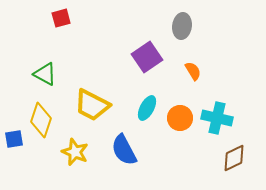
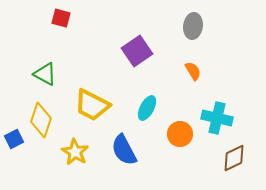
red square: rotated 30 degrees clockwise
gray ellipse: moved 11 px right
purple square: moved 10 px left, 6 px up
orange circle: moved 16 px down
blue square: rotated 18 degrees counterclockwise
yellow star: rotated 8 degrees clockwise
